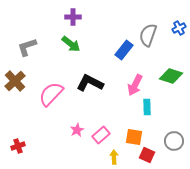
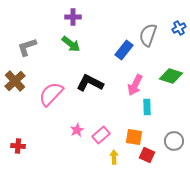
red cross: rotated 24 degrees clockwise
